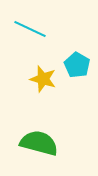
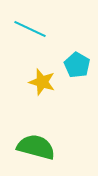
yellow star: moved 1 px left, 3 px down
green semicircle: moved 3 px left, 4 px down
